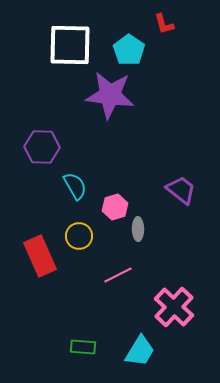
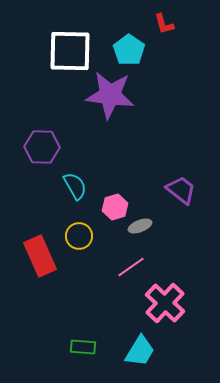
white square: moved 6 px down
gray ellipse: moved 2 px right, 3 px up; rotated 70 degrees clockwise
pink line: moved 13 px right, 8 px up; rotated 8 degrees counterclockwise
pink cross: moved 9 px left, 4 px up
